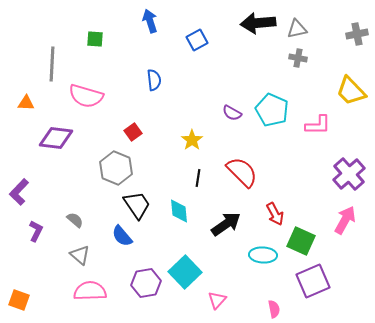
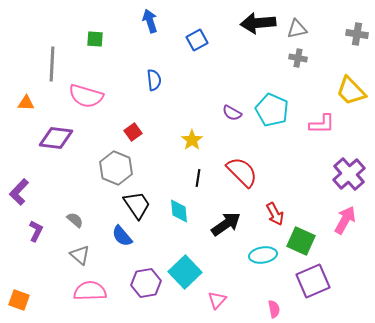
gray cross at (357, 34): rotated 20 degrees clockwise
pink L-shape at (318, 125): moved 4 px right, 1 px up
cyan ellipse at (263, 255): rotated 12 degrees counterclockwise
